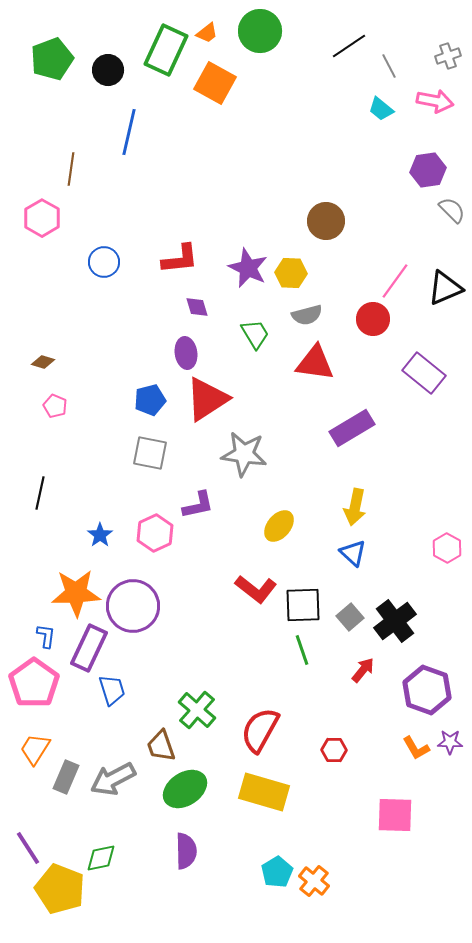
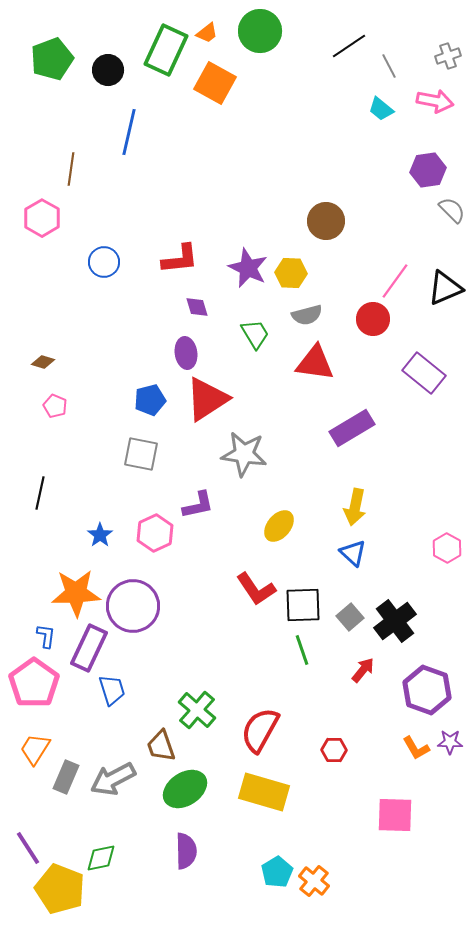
gray square at (150, 453): moved 9 px left, 1 px down
red L-shape at (256, 589): rotated 18 degrees clockwise
